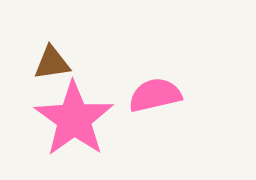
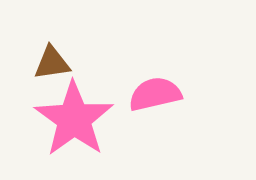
pink semicircle: moved 1 px up
